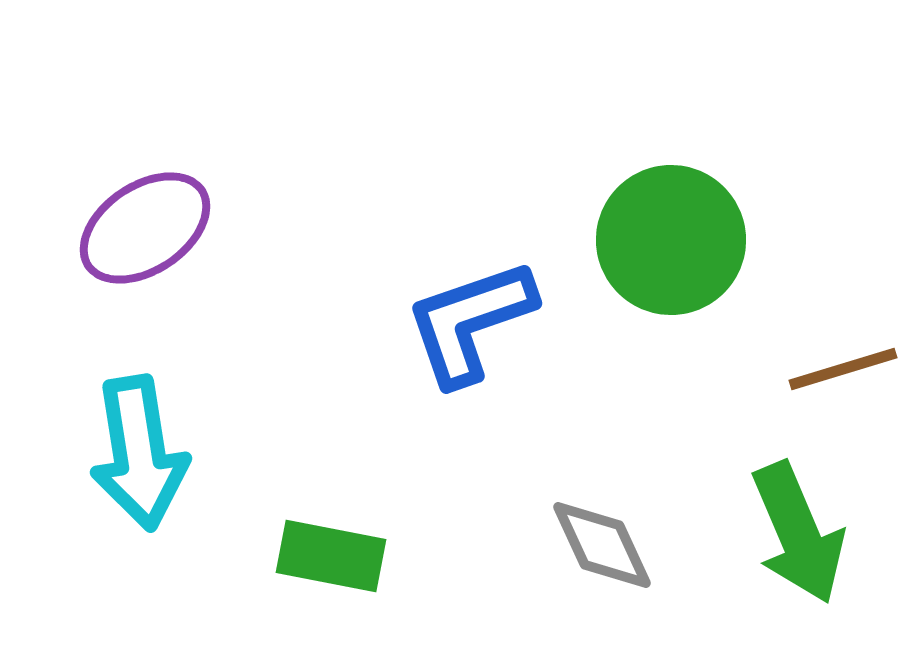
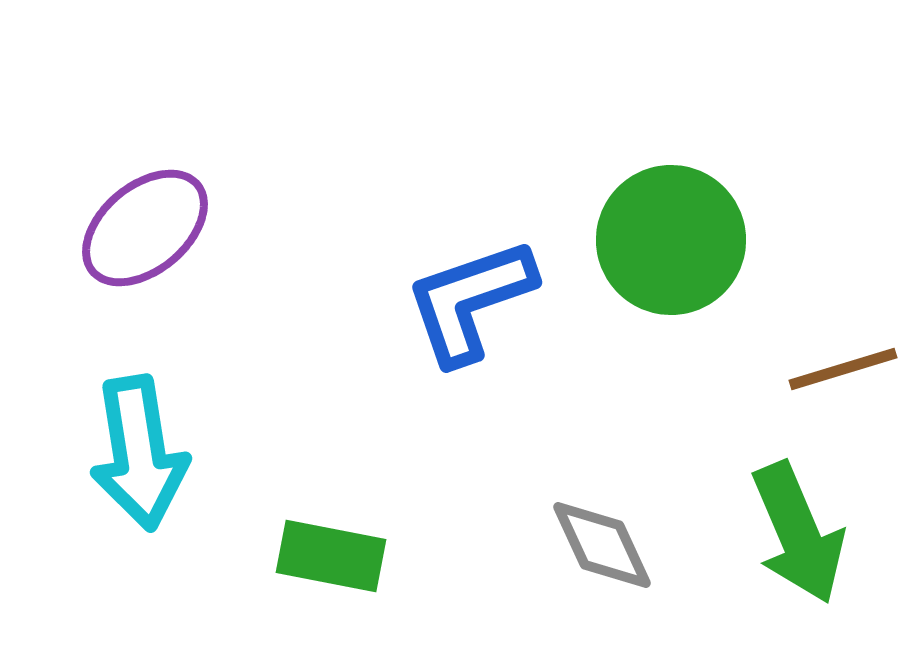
purple ellipse: rotated 6 degrees counterclockwise
blue L-shape: moved 21 px up
